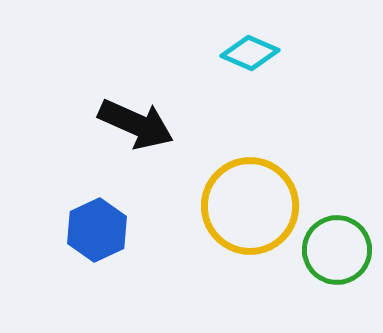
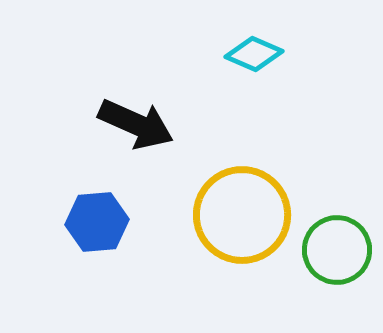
cyan diamond: moved 4 px right, 1 px down
yellow circle: moved 8 px left, 9 px down
blue hexagon: moved 8 px up; rotated 20 degrees clockwise
